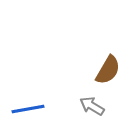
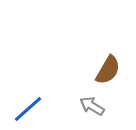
blue line: rotated 32 degrees counterclockwise
